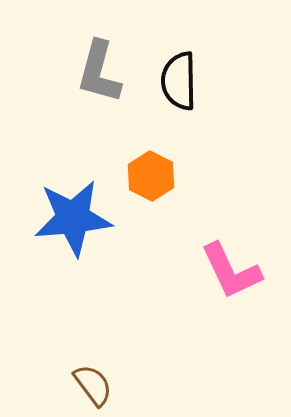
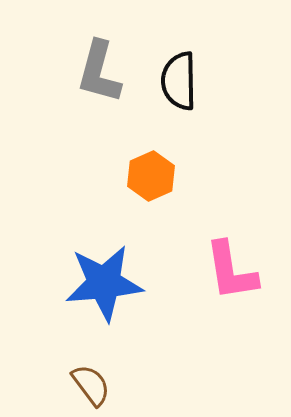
orange hexagon: rotated 9 degrees clockwise
blue star: moved 31 px right, 65 px down
pink L-shape: rotated 16 degrees clockwise
brown semicircle: moved 2 px left
